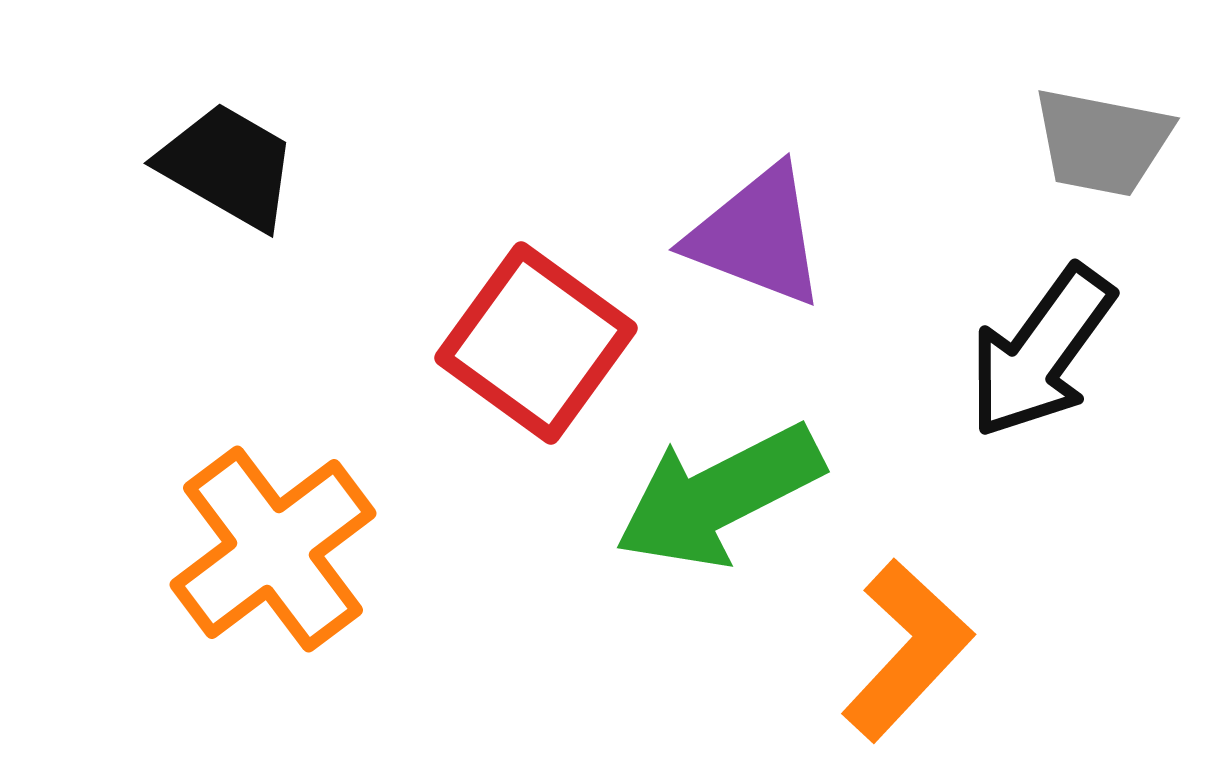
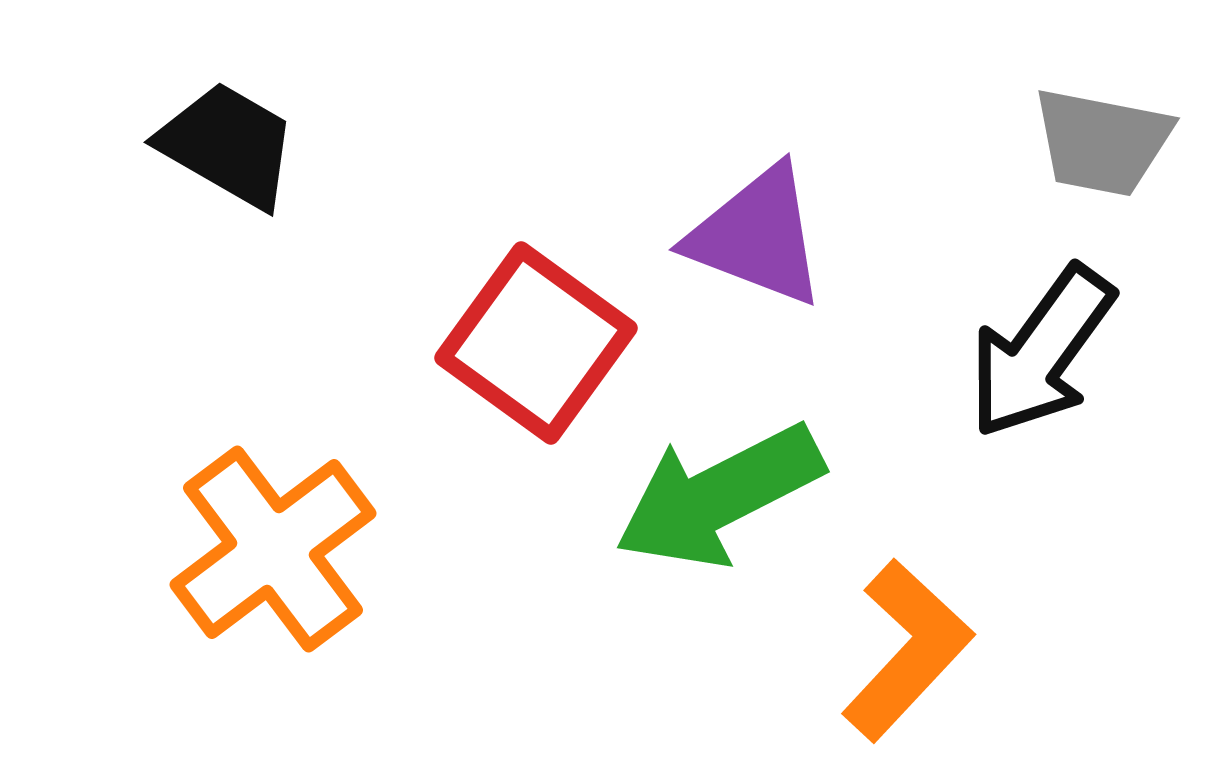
black trapezoid: moved 21 px up
